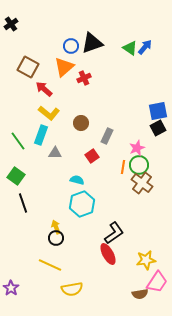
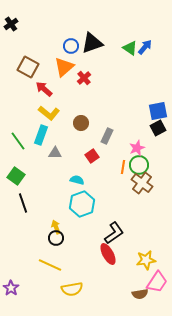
red cross: rotated 16 degrees counterclockwise
